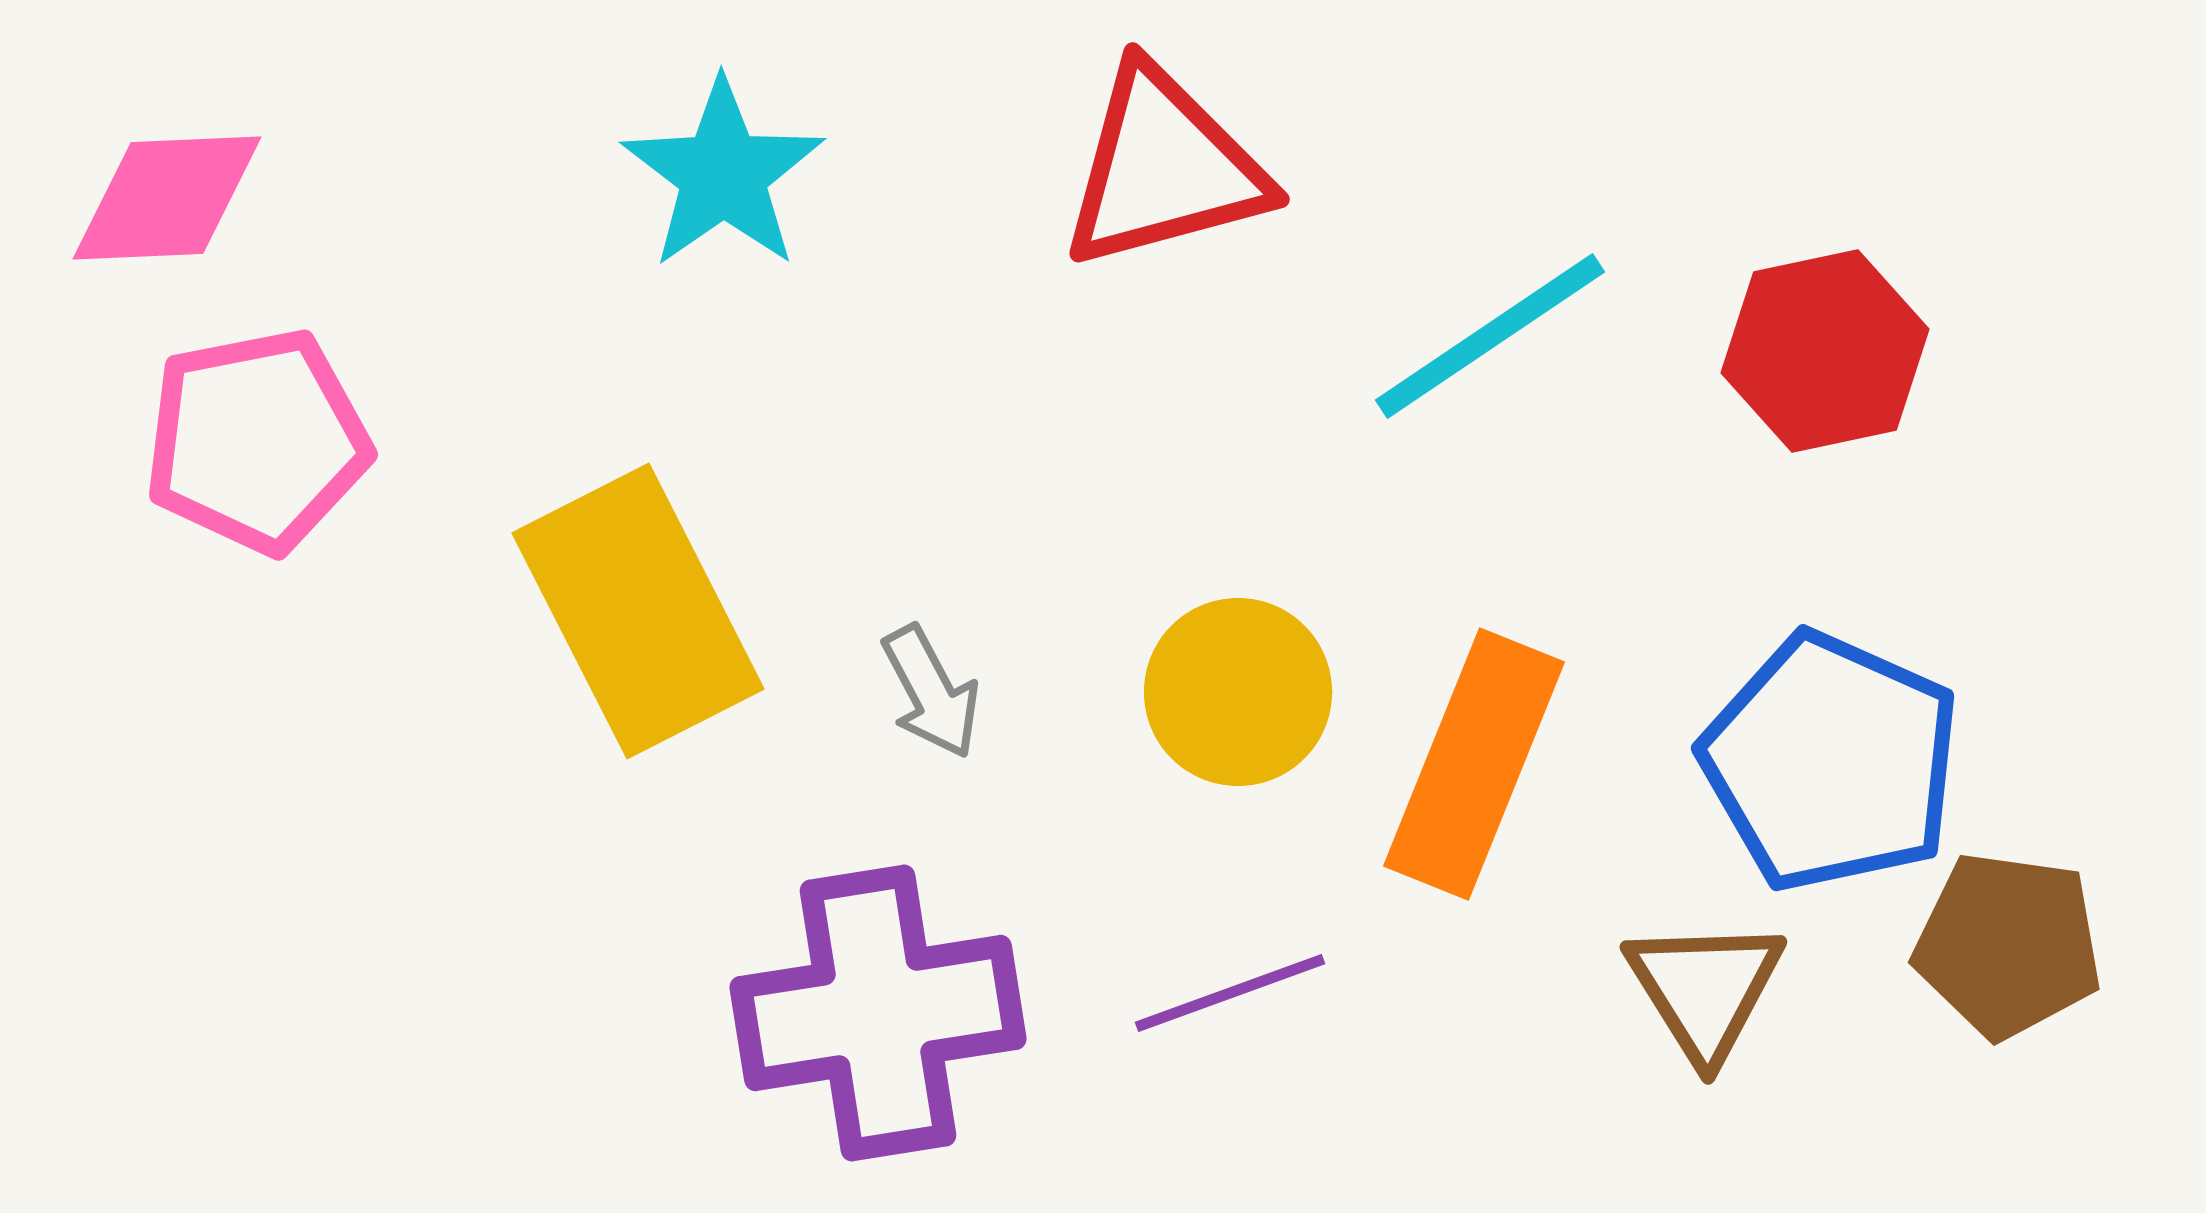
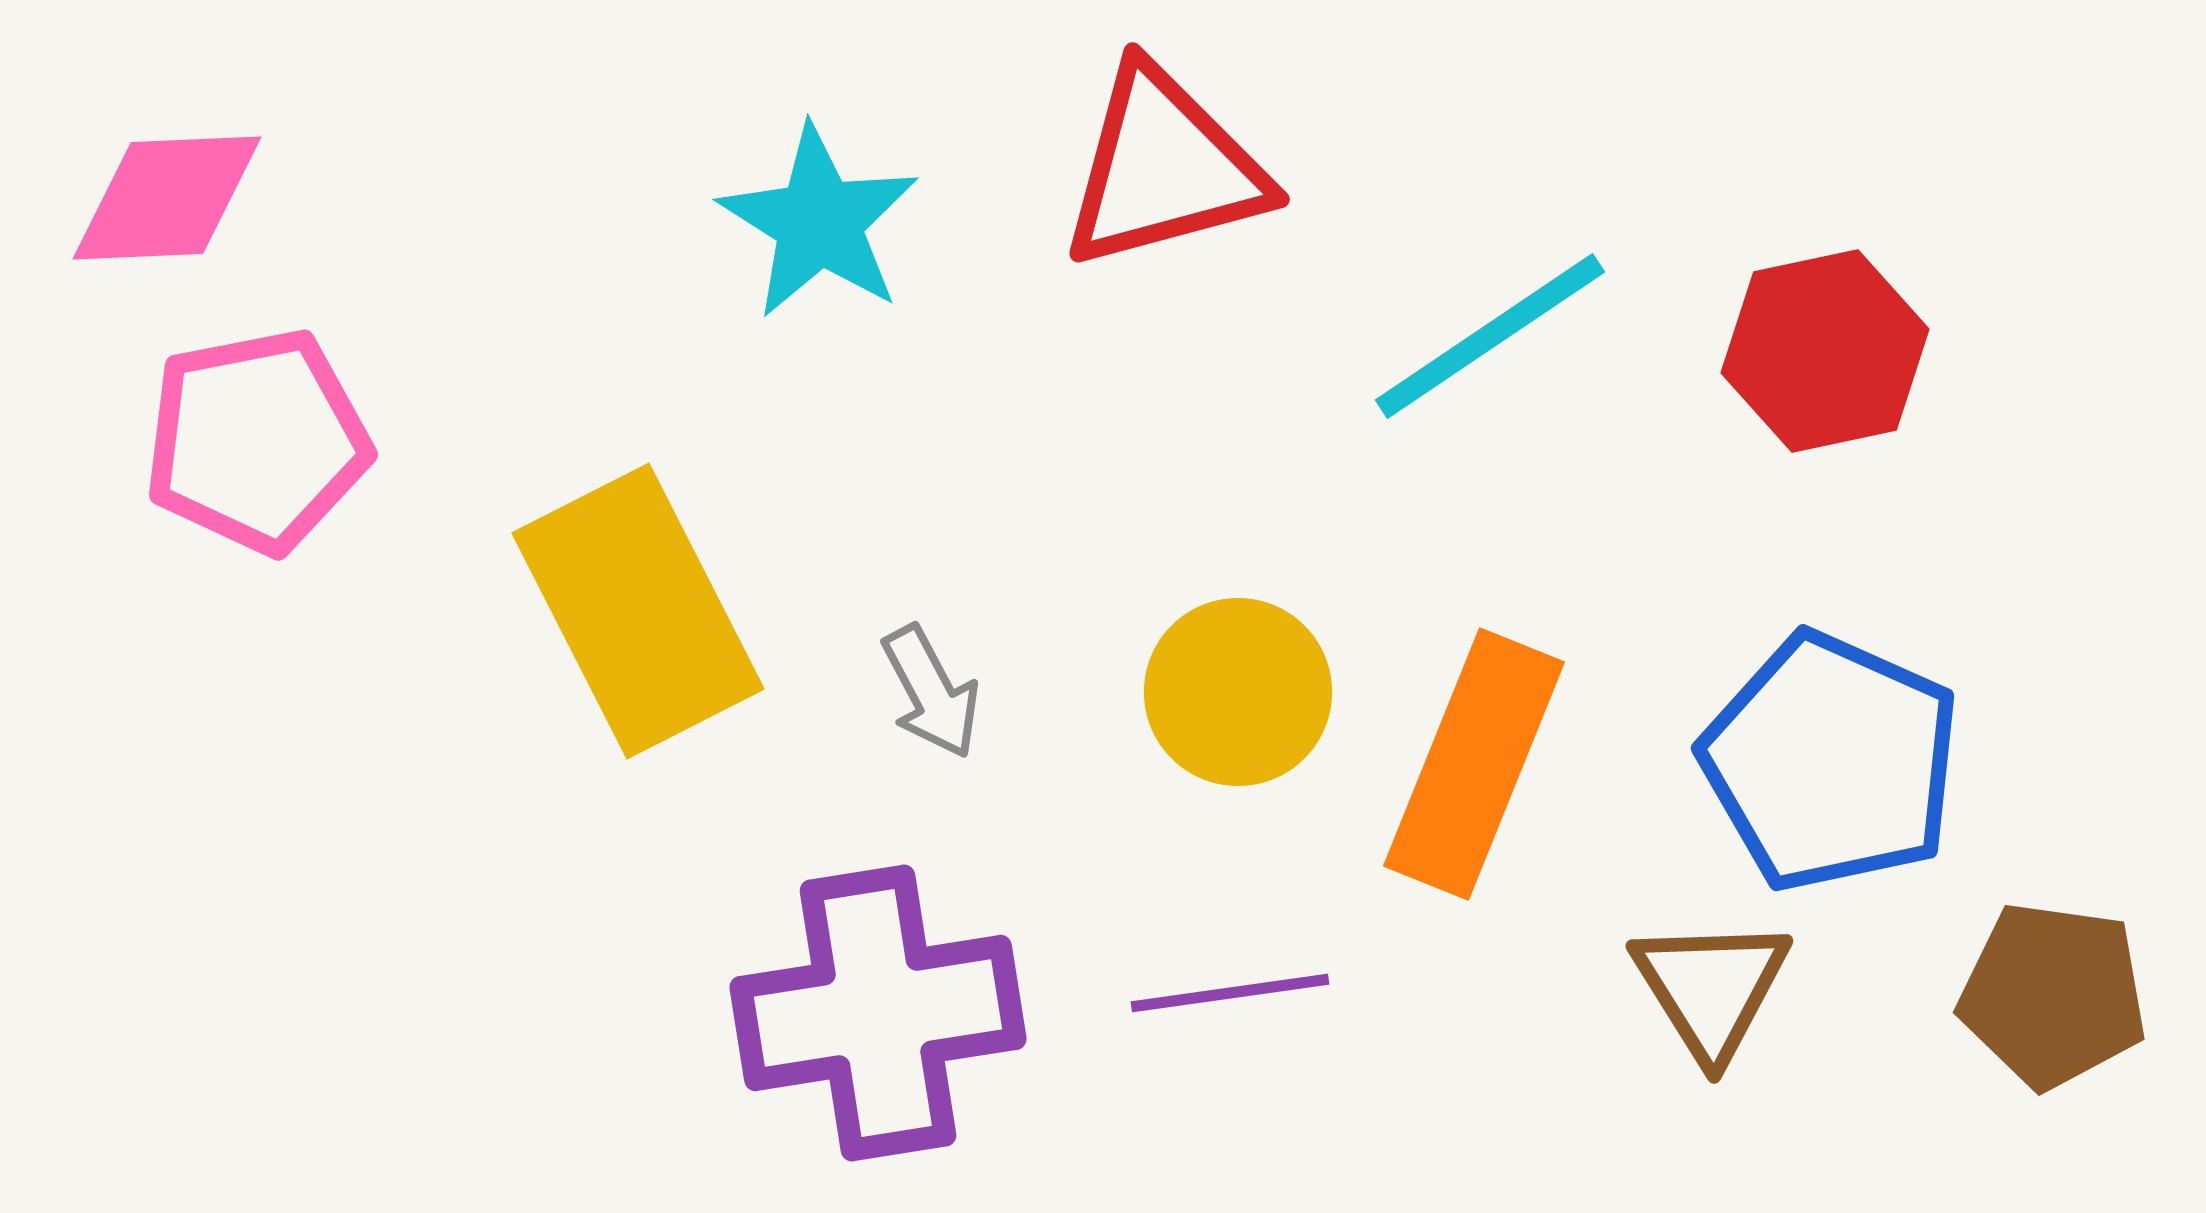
cyan star: moved 96 px right, 48 px down; rotated 5 degrees counterclockwise
brown pentagon: moved 45 px right, 50 px down
brown triangle: moved 6 px right, 1 px up
purple line: rotated 12 degrees clockwise
